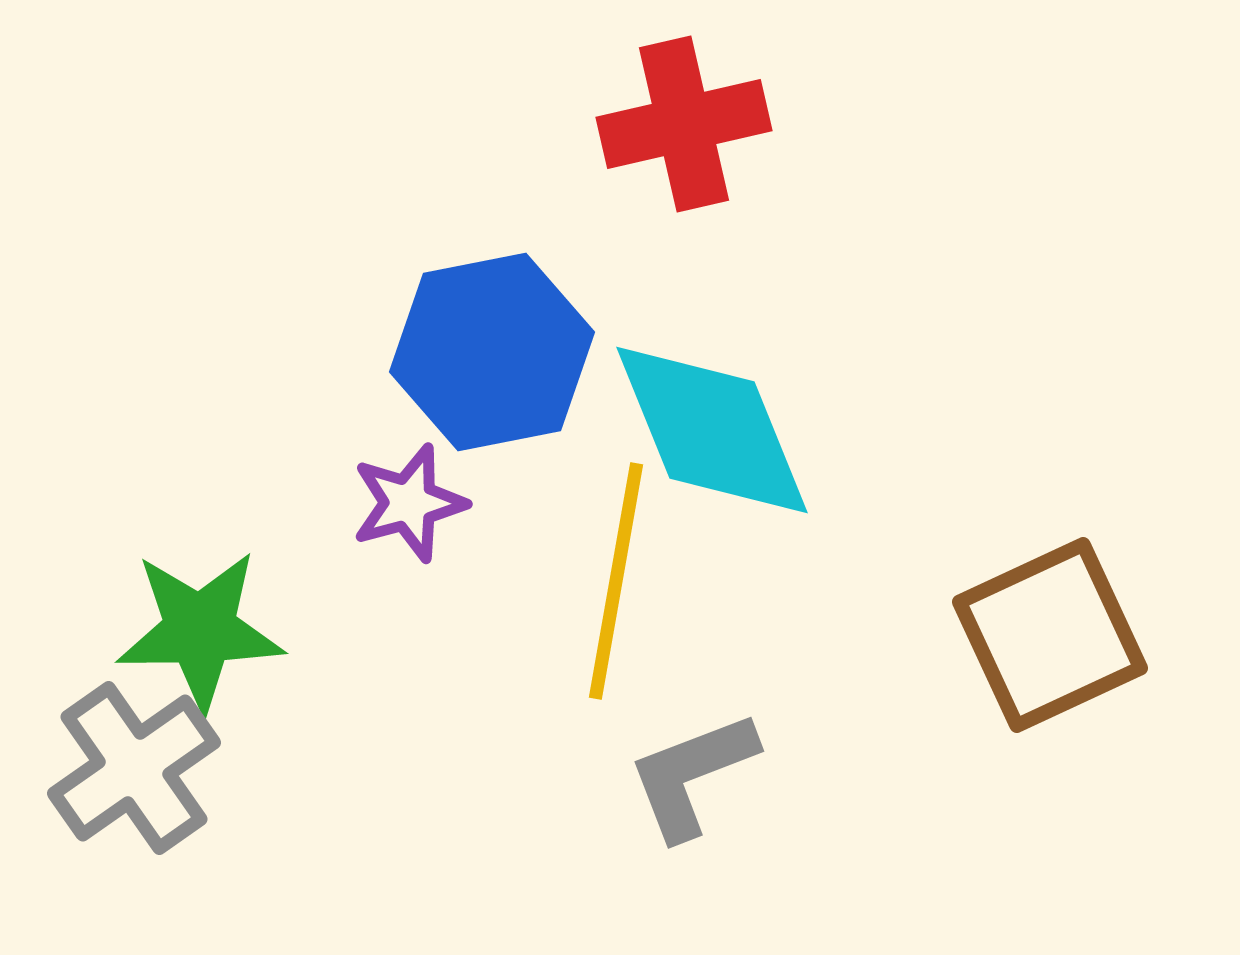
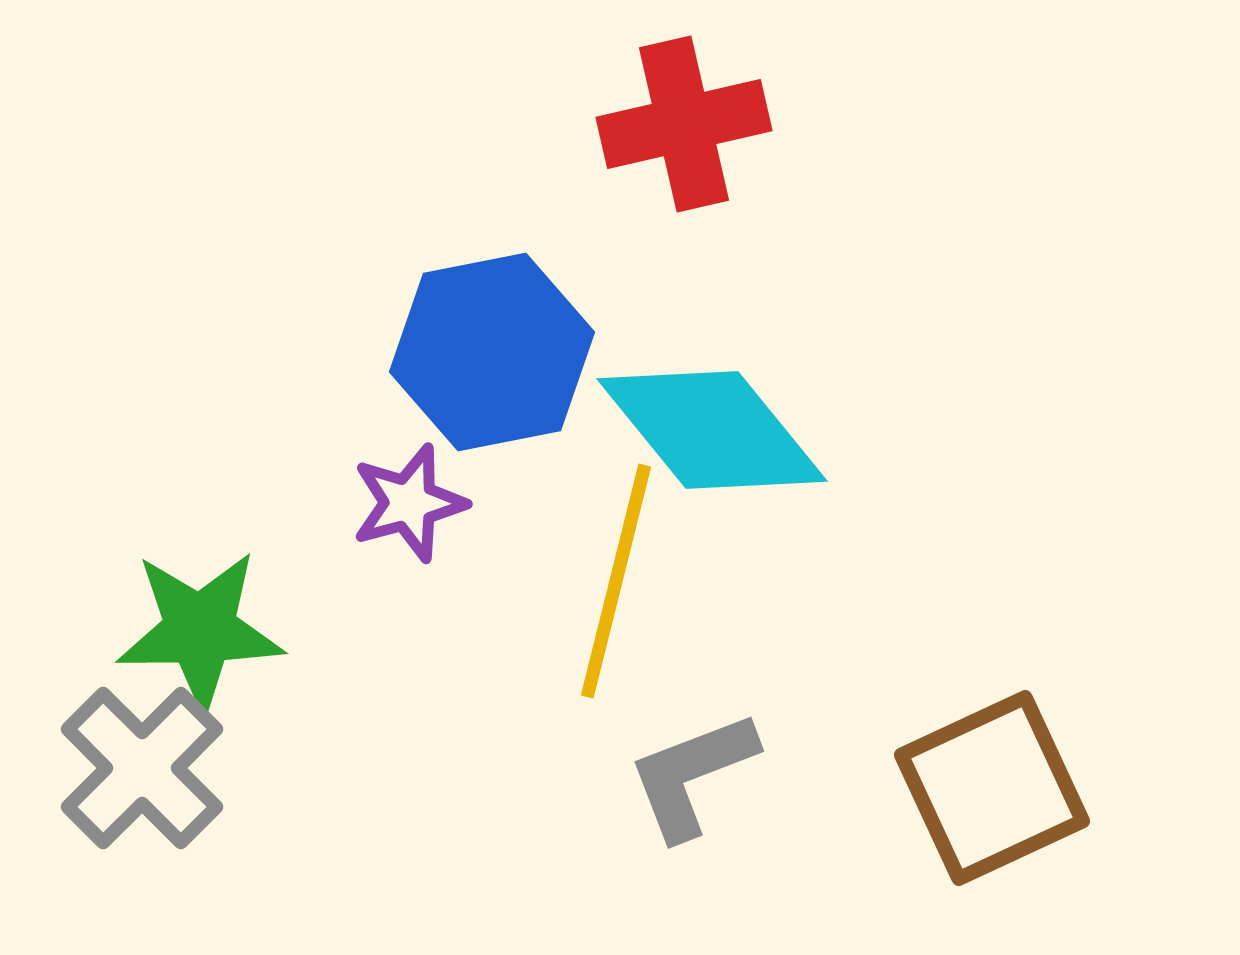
cyan diamond: rotated 17 degrees counterclockwise
yellow line: rotated 4 degrees clockwise
brown square: moved 58 px left, 153 px down
gray cross: moved 8 px right; rotated 10 degrees counterclockwise
